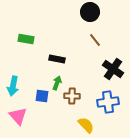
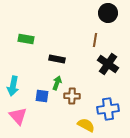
black circle: moved 18 px right, 1 px down
brown line: rotated 48 degrees clockwise
black cross: moved 5 px left, 5 px up
blue cross: moved 7 px down
yellow semicircle: rotated 18 degrees counterclockwise
